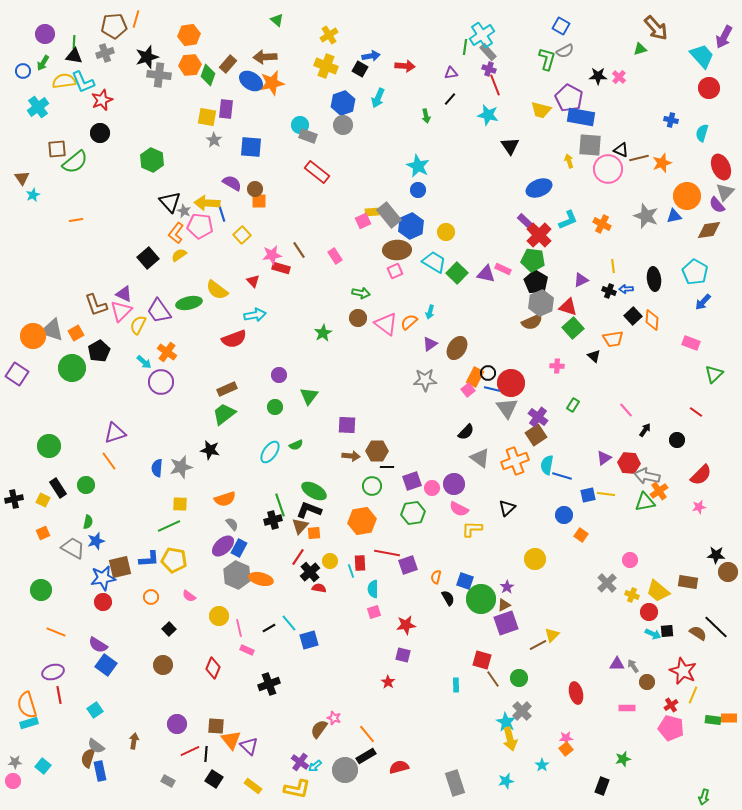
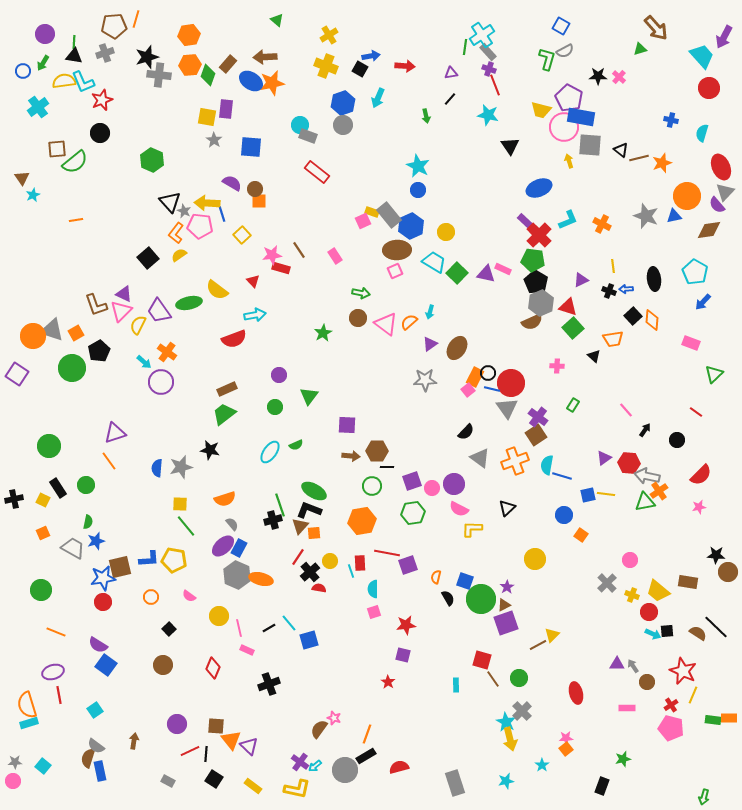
black triangle at (621, 150): rotated 14 degrees clockwise
pink circle at (608, 169): moved 44 px left, 42 px up
yellow rectangle at (372, 212): rotated 24 degrees clockwise
green line at (169, 526): moved 17 px right; rotated 75 degrees clockwise
orange line at (367, 734): rotated 60 degrees clockwise
